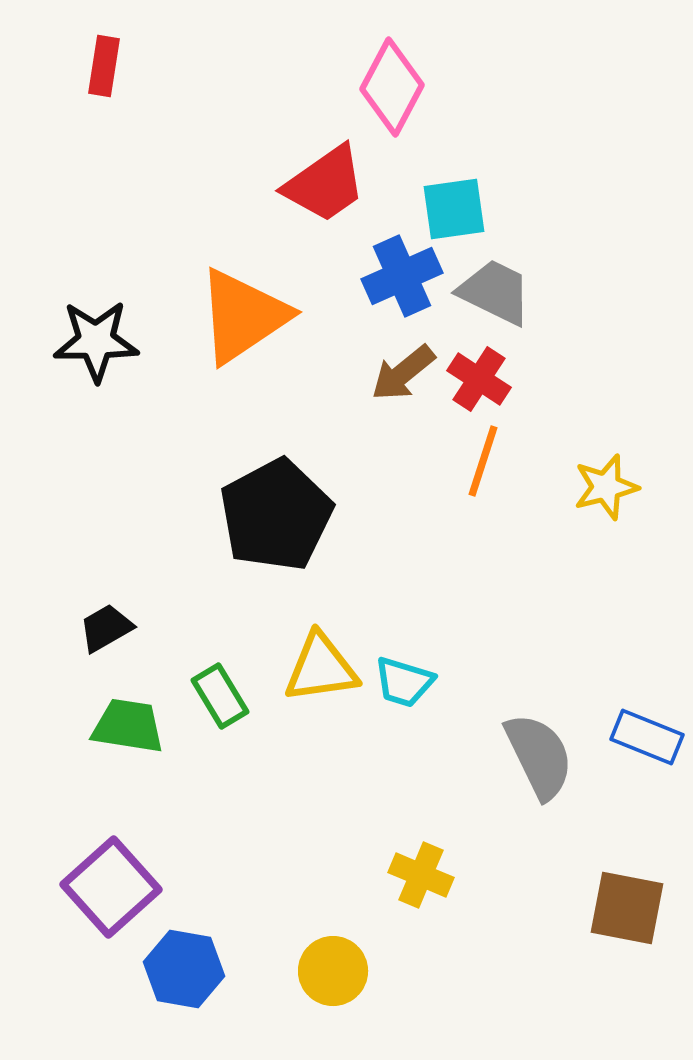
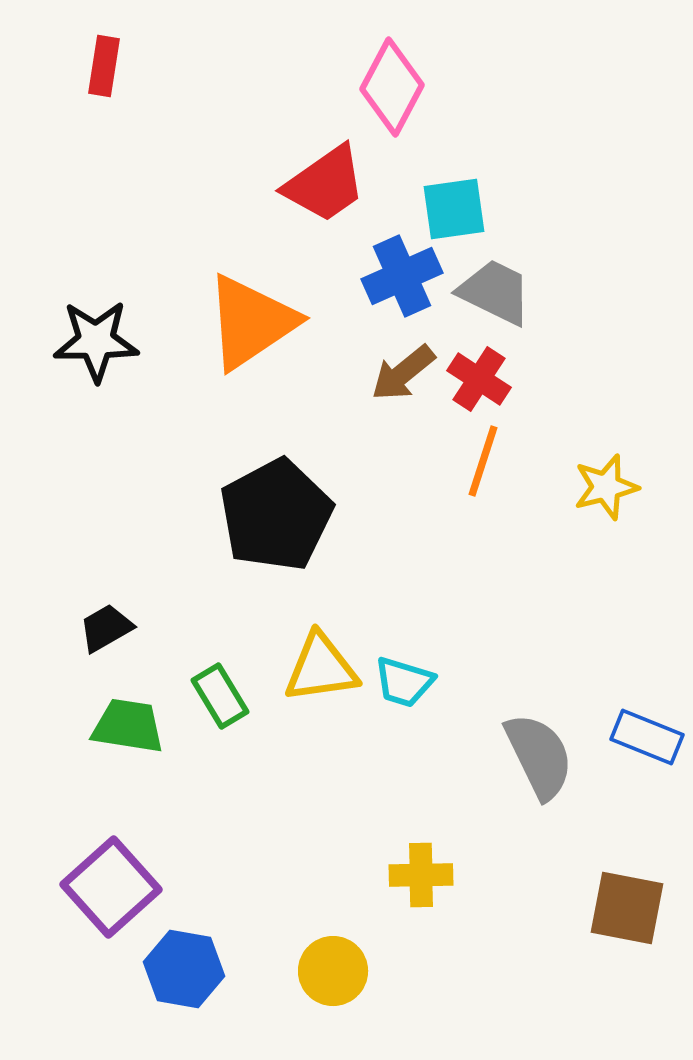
orange triangle: moved 8 px right, 6 px down
yellow cross: rotated 24 degrees counterclockwise
